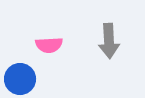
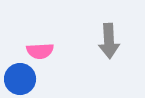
pink semicircle: moved 9 px left, 6 px down
